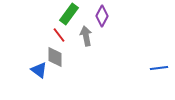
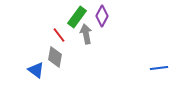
green rectangle: moved 8 px right, 3 px down
gray arrow: moved 2 px up
gray diamond: rotated 10 degrees clockwise
blue triangle: moved 3 px left
